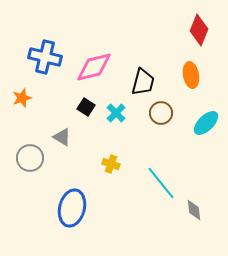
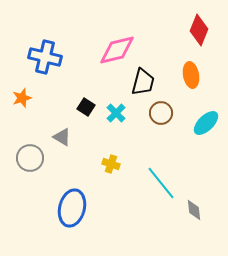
pink diamond: moved 23 px right, 17 px up
